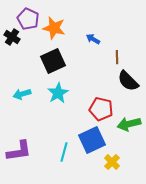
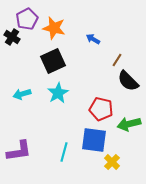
purple pentagon: moved 1 px left; rotated 20 degrees clockwise
brown line: moved 3 px down; rotated 32 degrees clockwise
blue square: moved 2 px right; rotated 32 degrees clockwise
